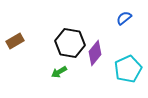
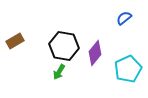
black hexagon: moved 6 px left, 3 px down
green arrow: rotated 28 degrees counterclockwise
